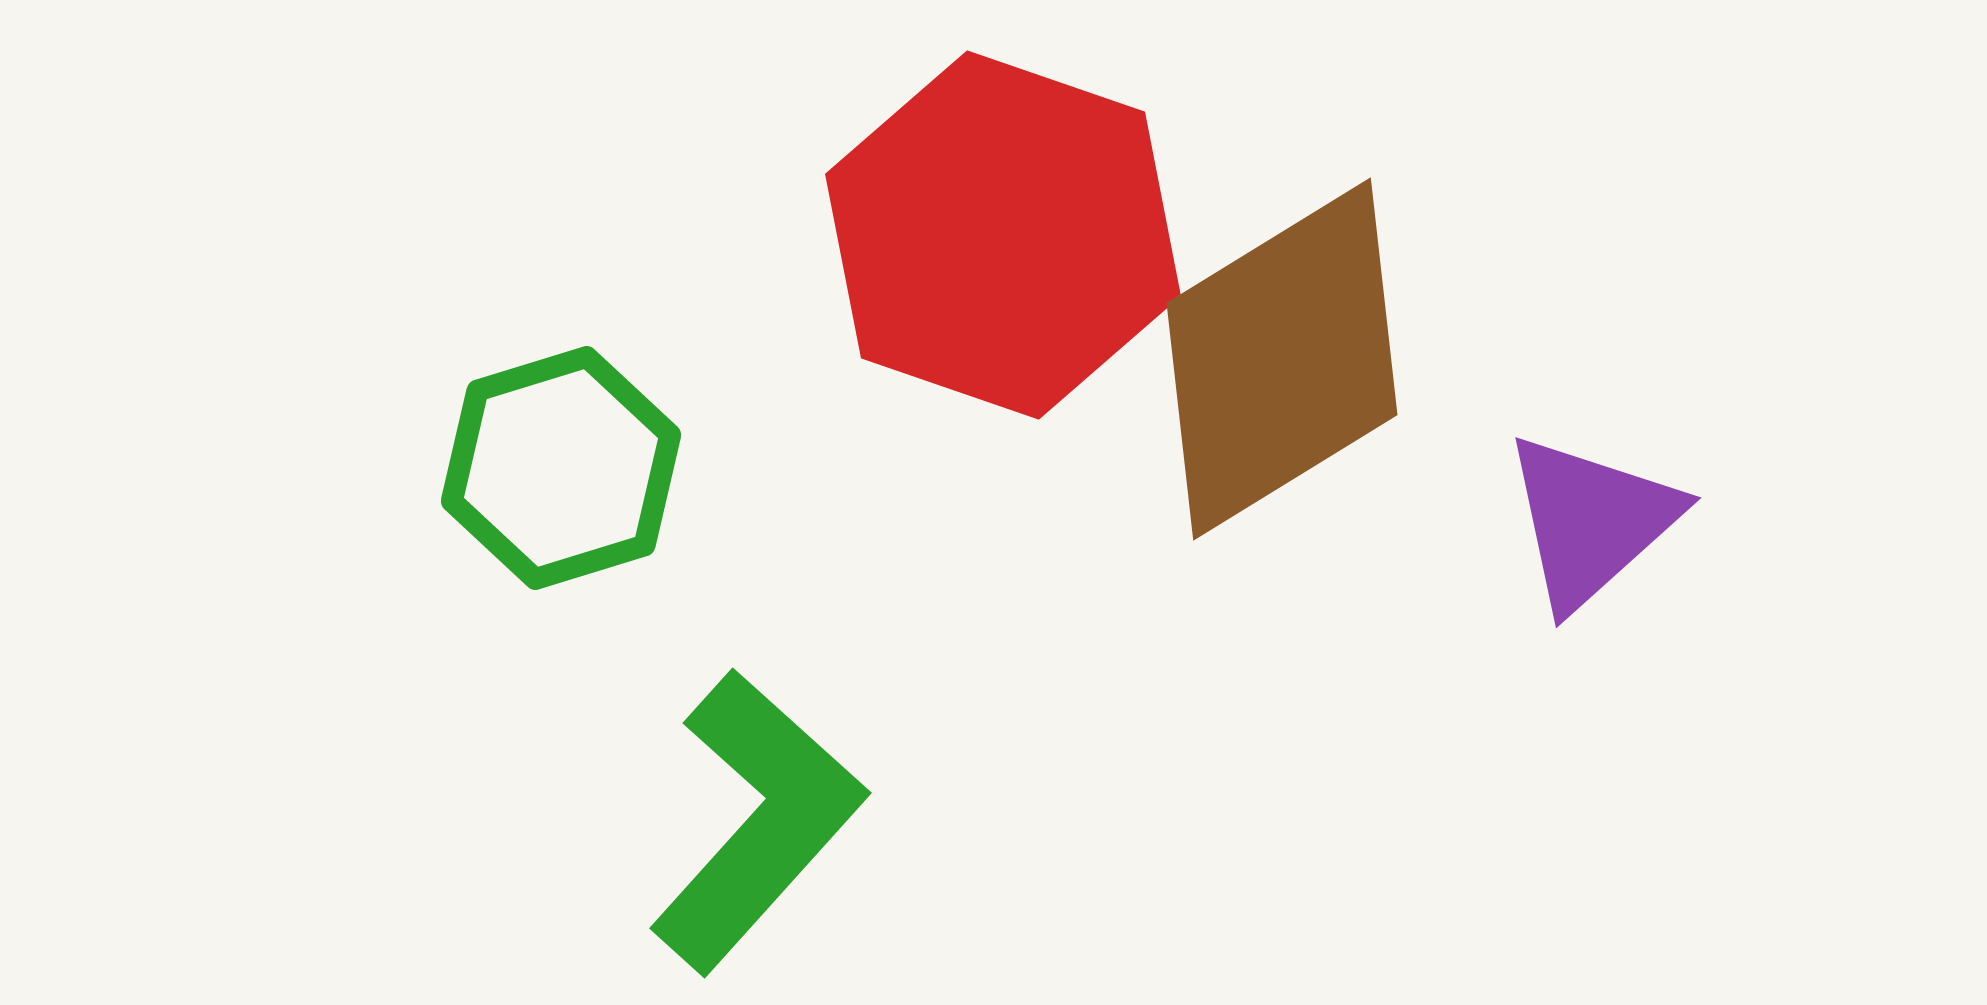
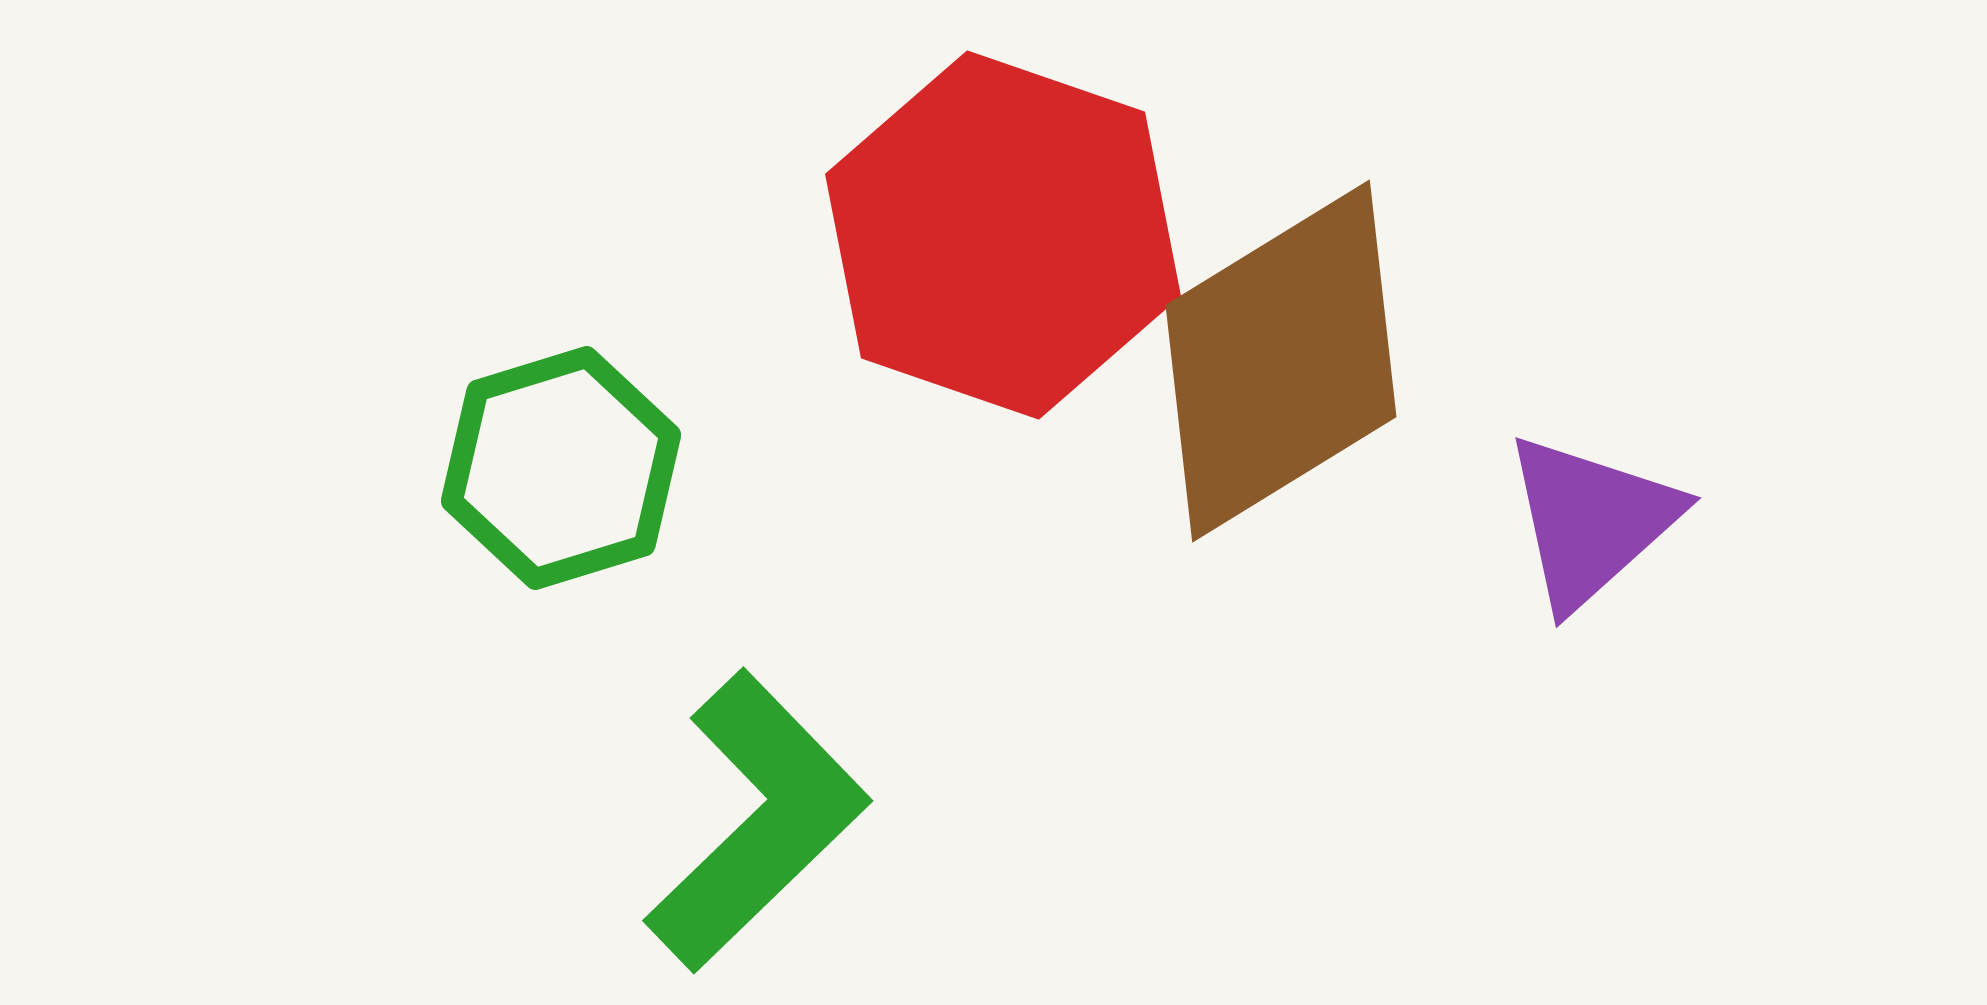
brown diamond: moved 1 px left, 2 px down
green L-shape: rotated 4 degrees clockwise
